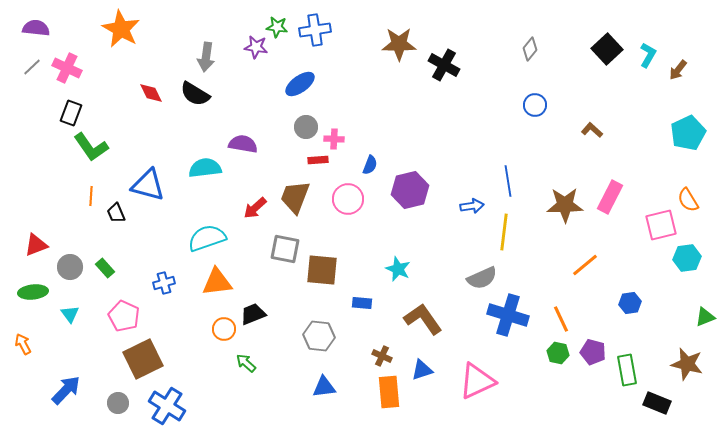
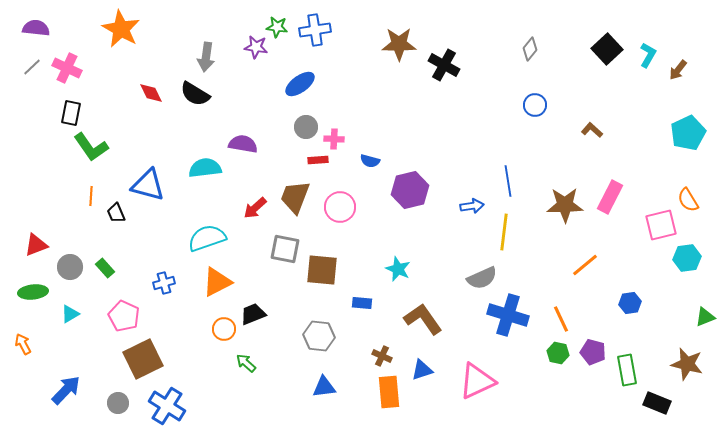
black rectangle at (71, 113): rotated 10 degrees counterclockwise
blue semicircle at (370, 165): moved 4 px up; rotated 84 degrees clockwise
pink circle at (348, 199): moved 8 px left, 8 px down
orange triangle at (217, 282): rotated 20 degrees counterclockwise
cyan triangle at (70, 314): rotated 36 degrees clockwise
